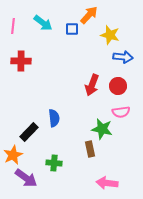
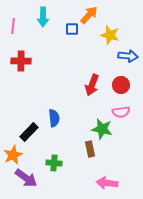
cyan arrow: moved 6 px up; rotated 54 degrees clockwise
blue arrow: moved 5 px right, 1 px up
red circle: moved 3 px right, 1 px up
